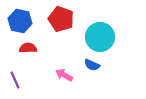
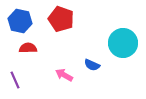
cyan circle: moved 23 px right, 6 px down
